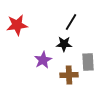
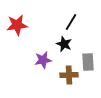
black star: rotated 21 degrees clockwise
purple star: rotated 18 degrees clockwise
